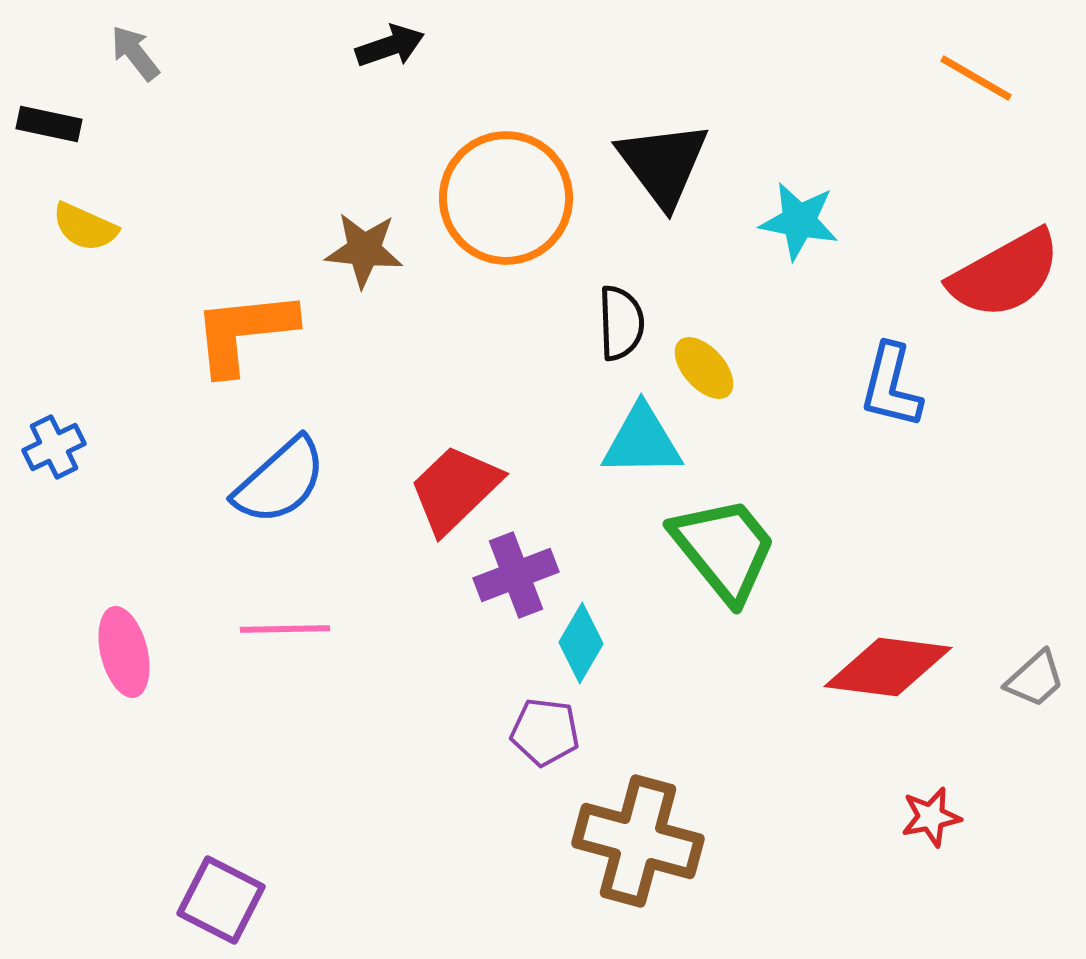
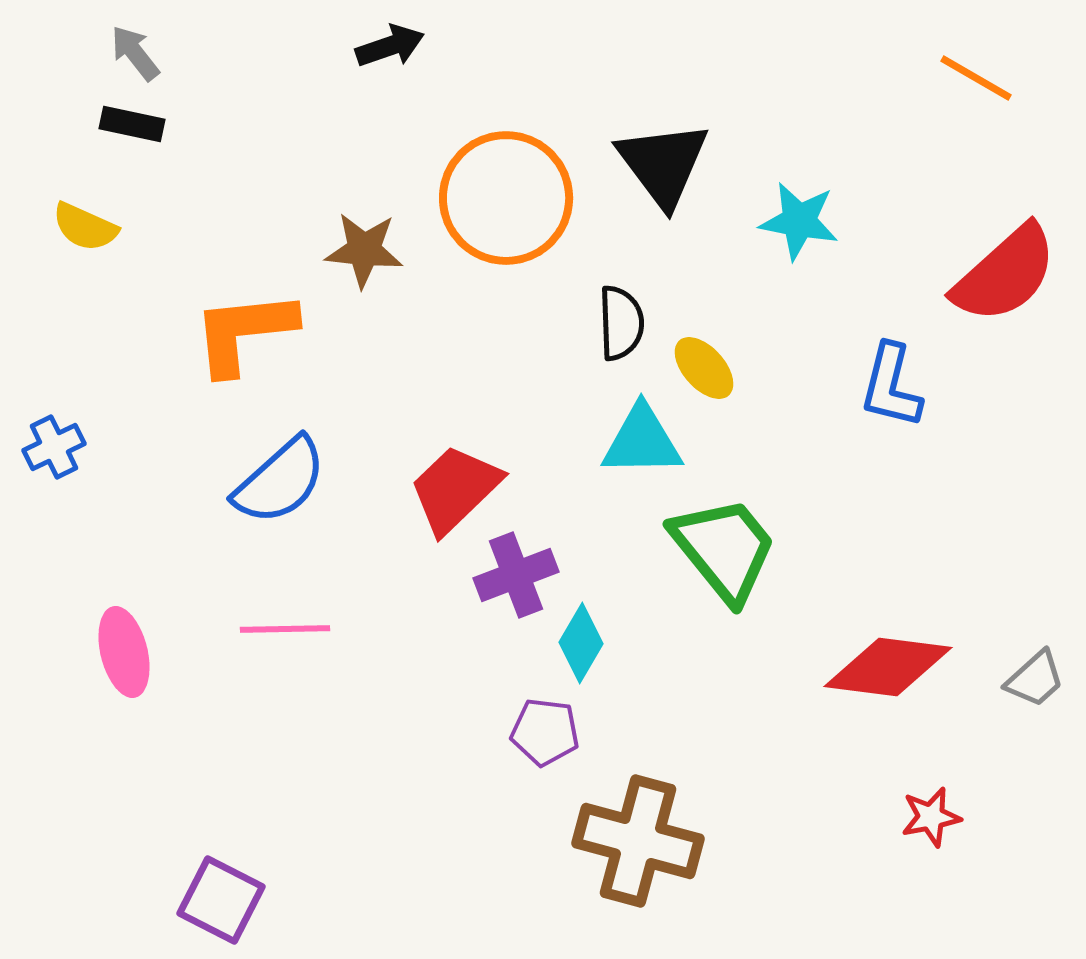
black rectangle: moved 83 px right
red semicircle: rotated 13 degrees counterclockwise
